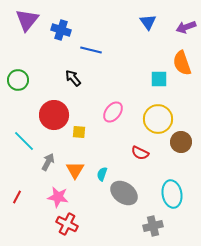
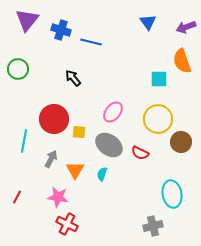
blue line: moved 8 px up
orange semicircle: moved 2 px up
green circle: moved 11 px up
red circle: moved 4 px down
cyan line: rotated 55 degrees clockwise
gray arrow: moved 3 px right, 3 px up
gray ellipse: moved 15 px left, 48 px up
